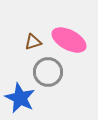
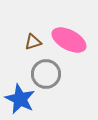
gray circle: moved 2 px left, 2 px down
blue star: moved 1 px down
